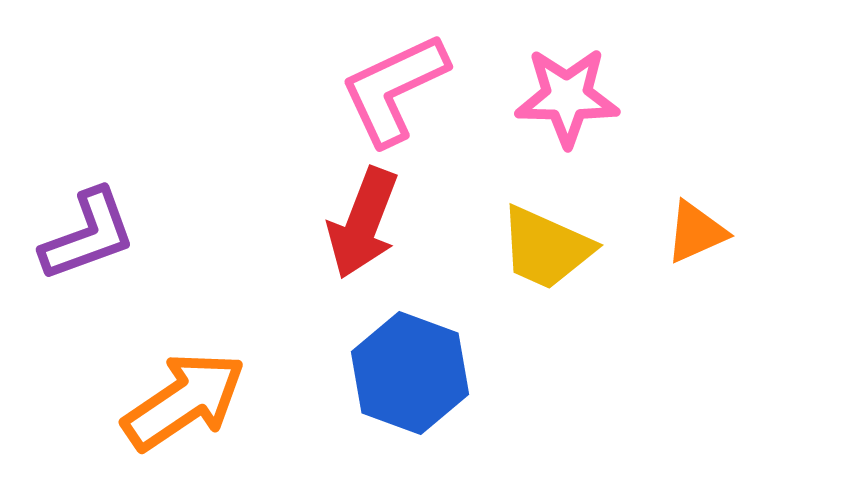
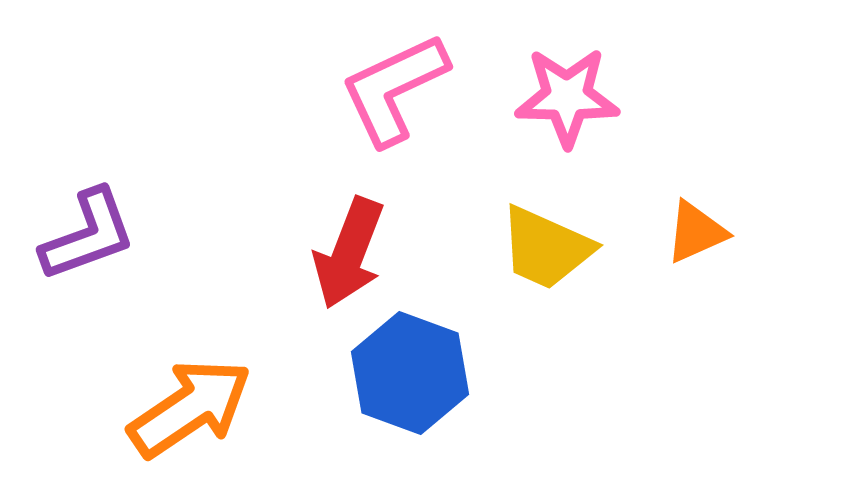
red arrow: moved 14 px left, 30 px down
orange arrow: moved 6 px right, 7 px down
